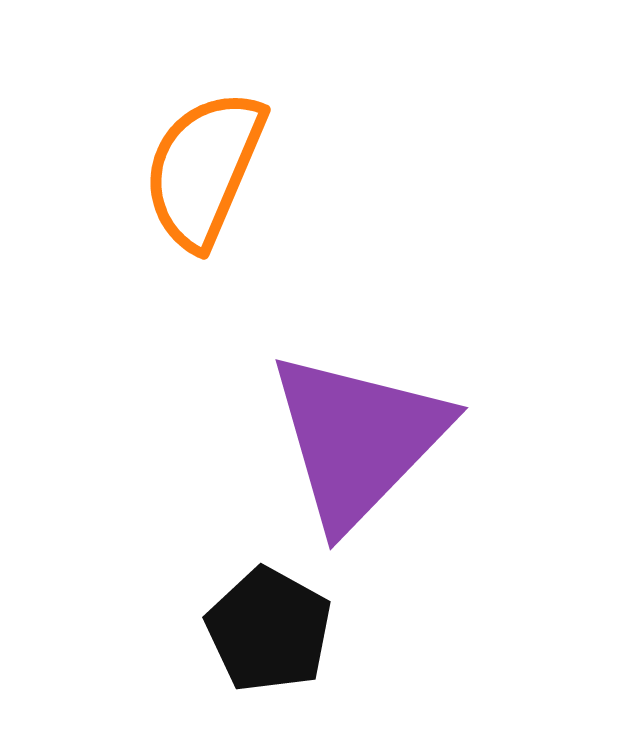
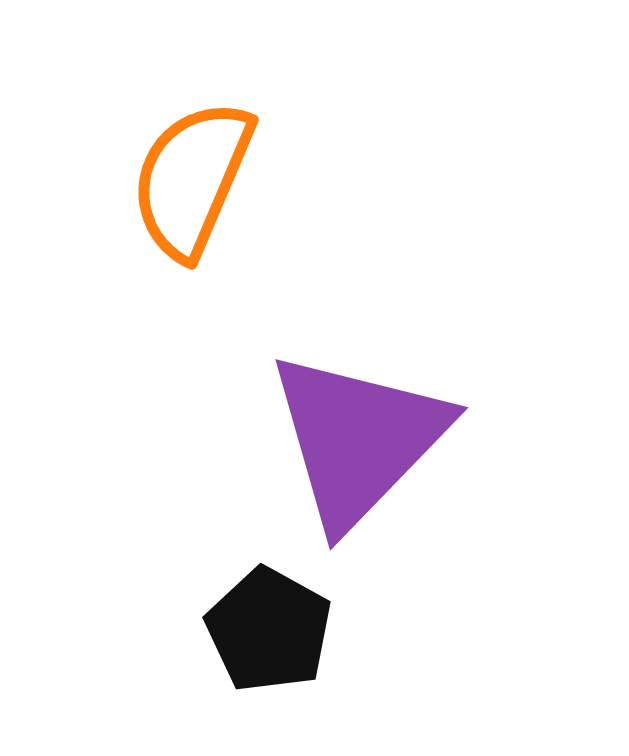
orange semicircle: moved 12 px left, 10 px down
